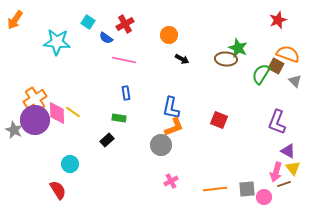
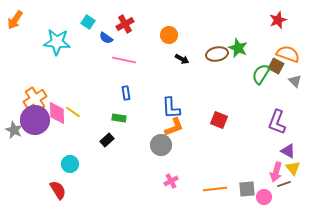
brown ellipse: moved 9 px left, 5 px up; rotated 15 degrees counterclockwise
blue L-shape: rotated 15 degrees counterclockwise
